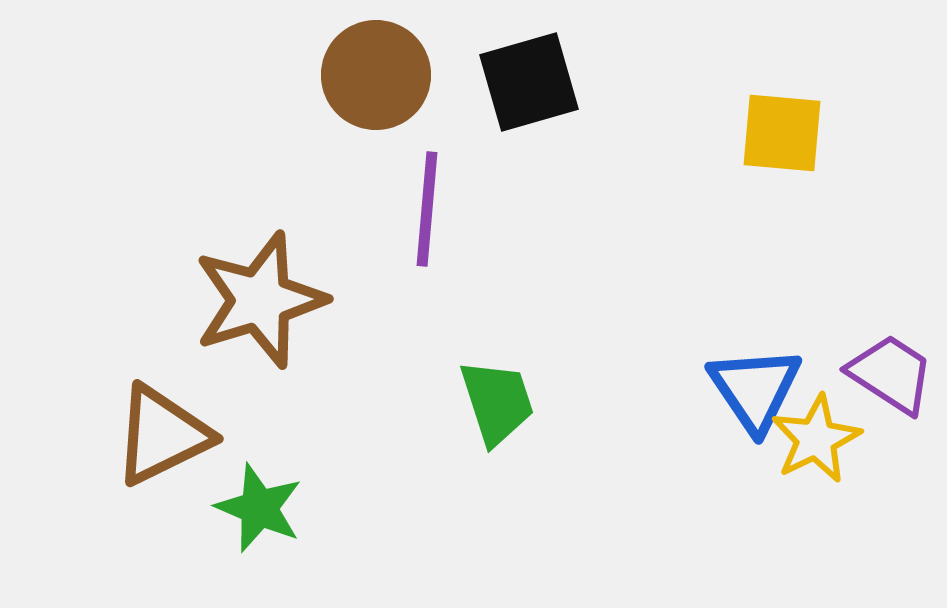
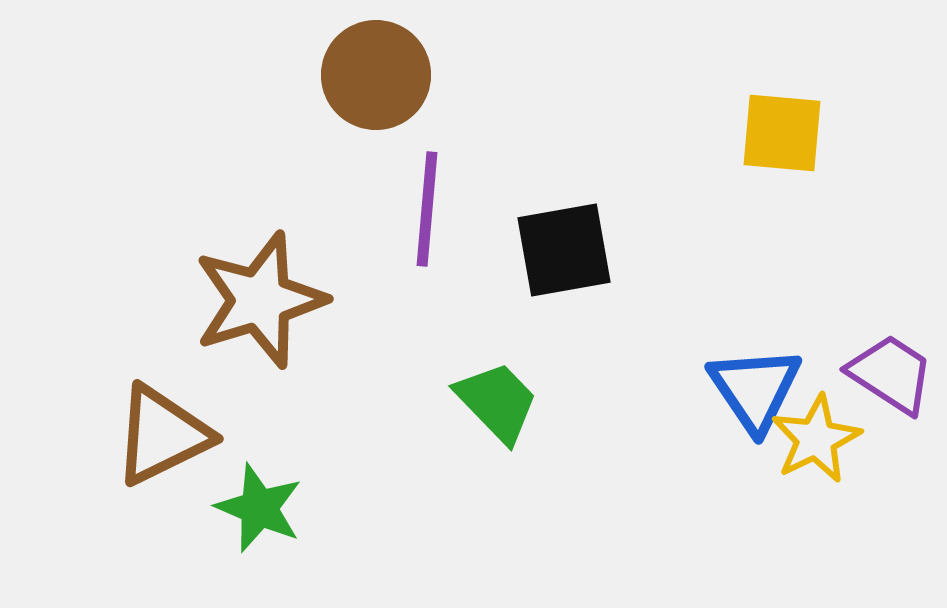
black square: moved 35 px right, 168 px down; rotated 6 degrees clockwise
green trapezoid: rotated 26 degrees counterclockwise
